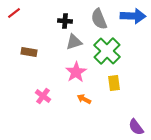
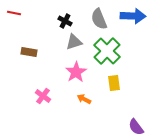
red line: rotated 48 degrees clockwise
black cross: rotated 24 degrees clockwise
